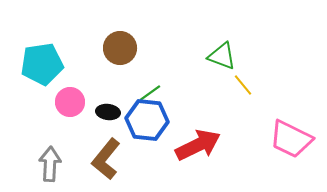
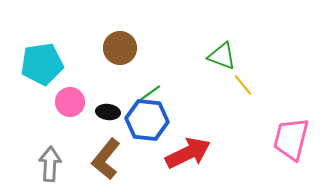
pink trapezoid: rotated 78 degrees clockwise
red arrow: moved 10 px left, 8 px down
